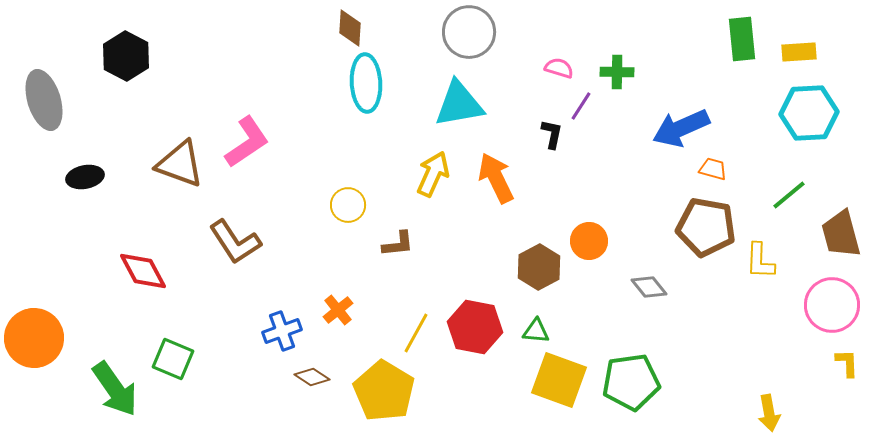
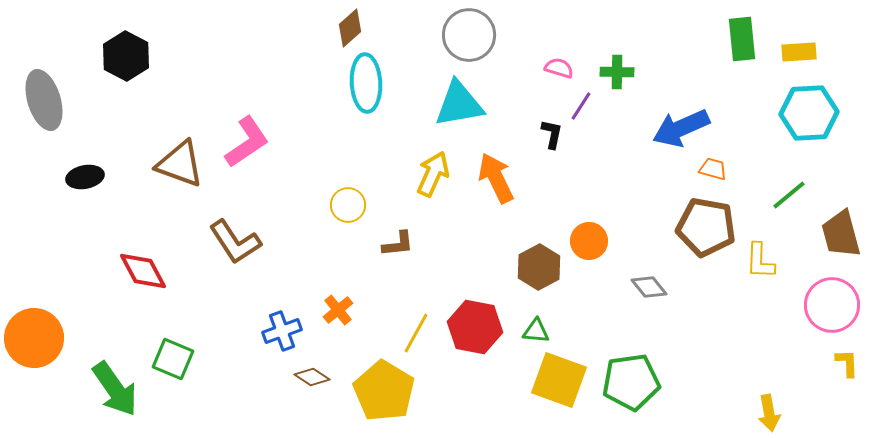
brown diamond at (350, 28): rotated 45 degrees clockwise
gray circle at (469, 32): moved 3 px down
